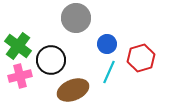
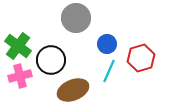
cyan line: moved 1 px up
